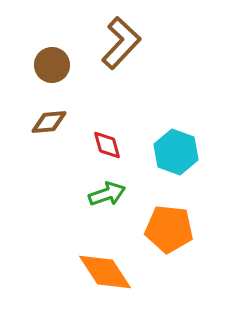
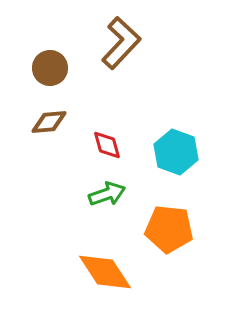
brown circle: moved 2 px left, 3 px down
